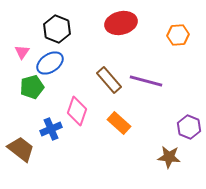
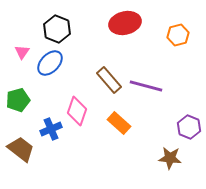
red ellipse: moved 4 px right
orange hexagon: rotated 10 degrees counterclockwise
blue ellipse: rotated 12 degrees counterclockwise
purple line: moved 5 px down
green pentagon: moved 14 px left, 13 px down
brown star: moved 1 px right, 1 px down
